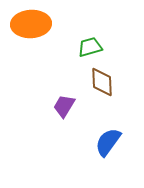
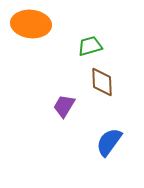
orange ellipse: rotated 9 degrees clockwise
green trapezoid: moved 1 px up
blue semicircle: moved 1 px right
